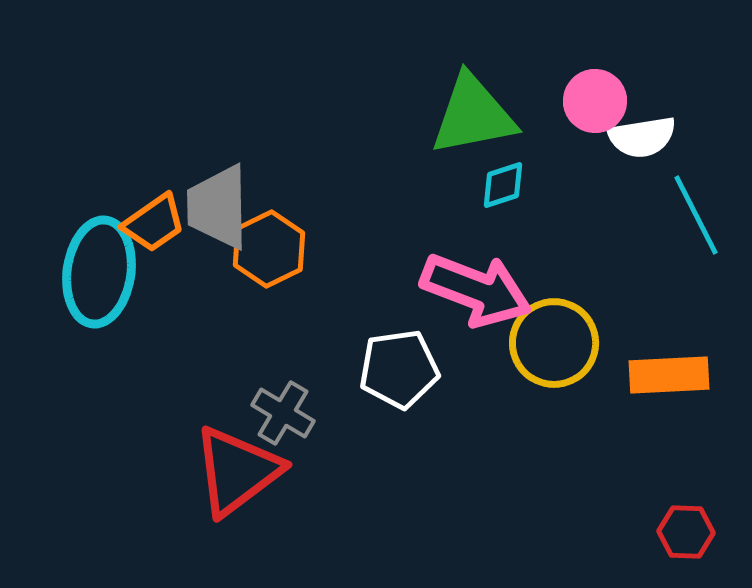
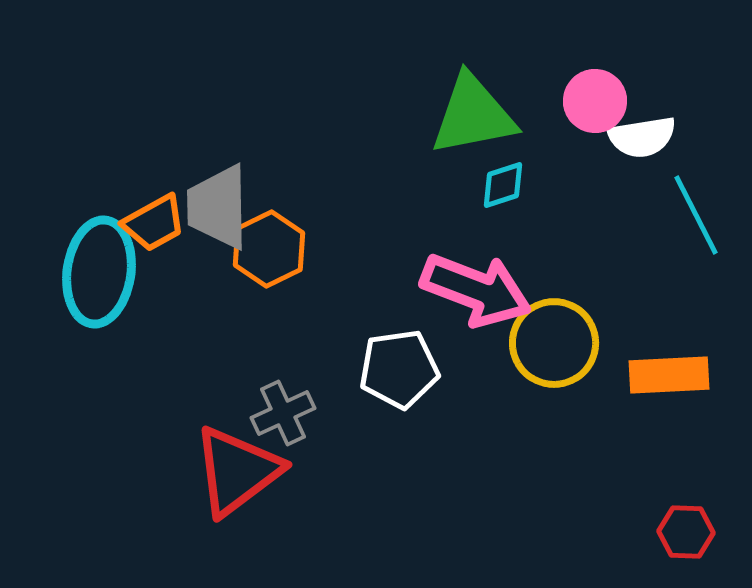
orange trapezoid: rotated 6 degrees clockwise
gray cross: rotated 34 degrees clockwise
